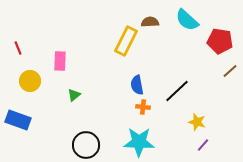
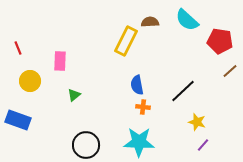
black line: moved 6 px right
